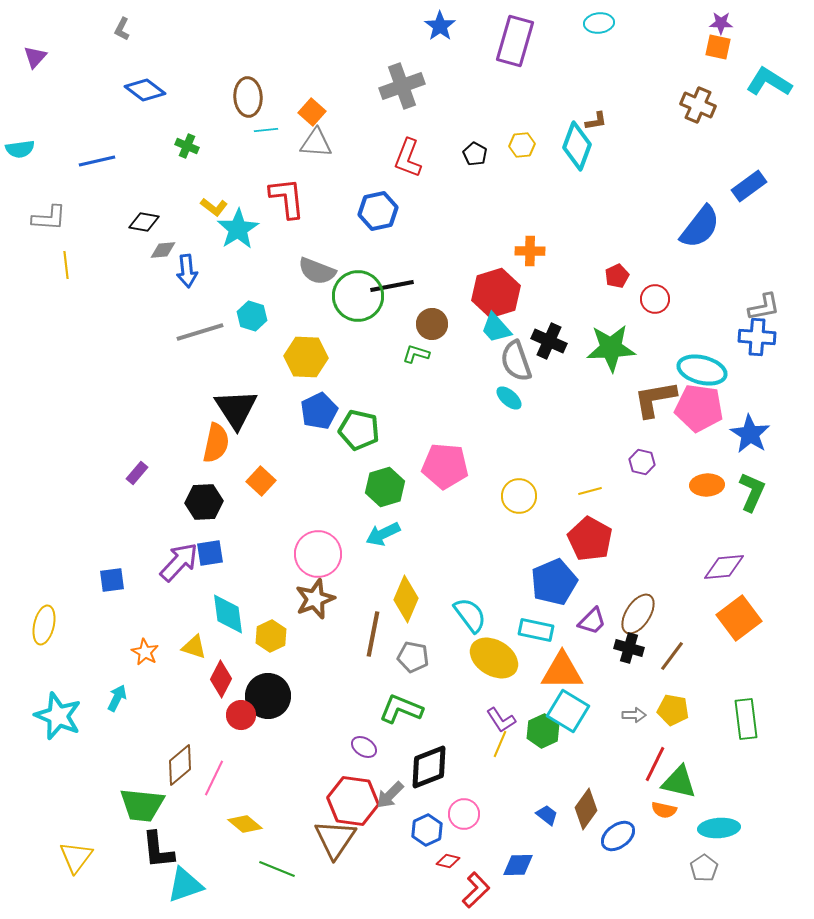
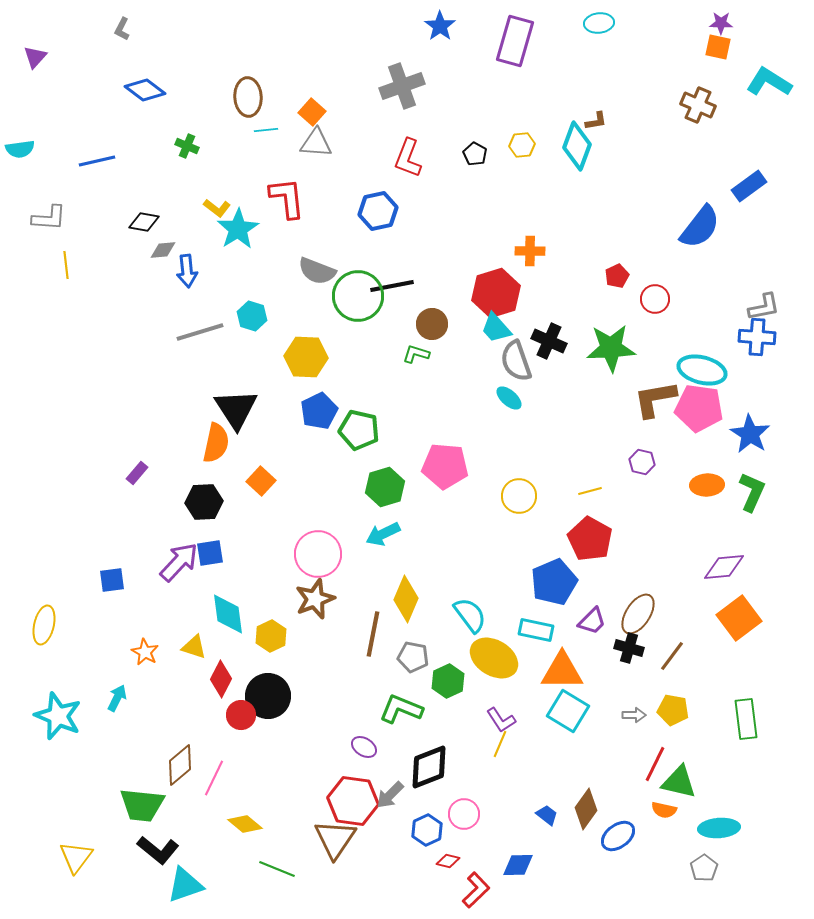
yellow L-shape at (214, 207): moved 3 px right, 1 px down
green hexagon at (543, 731): moved 95 px left, 50 px up
black L-shape at (158, 850): rotated 45 degrees counterclockwise
